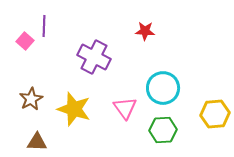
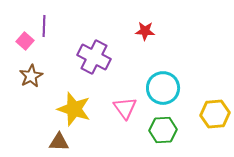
brown star: moved 23 px up
brown triangle: moved 22 px right
